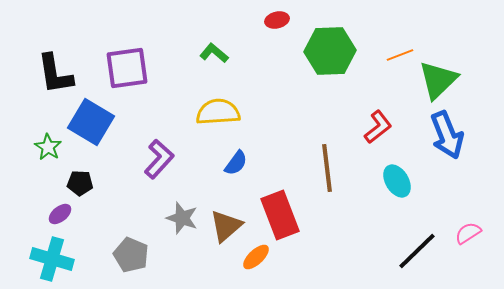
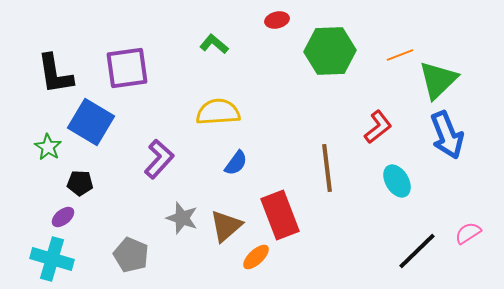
green L-shape: moved 9 px up
purple ellipse: moved 3 px right, 3 px down
